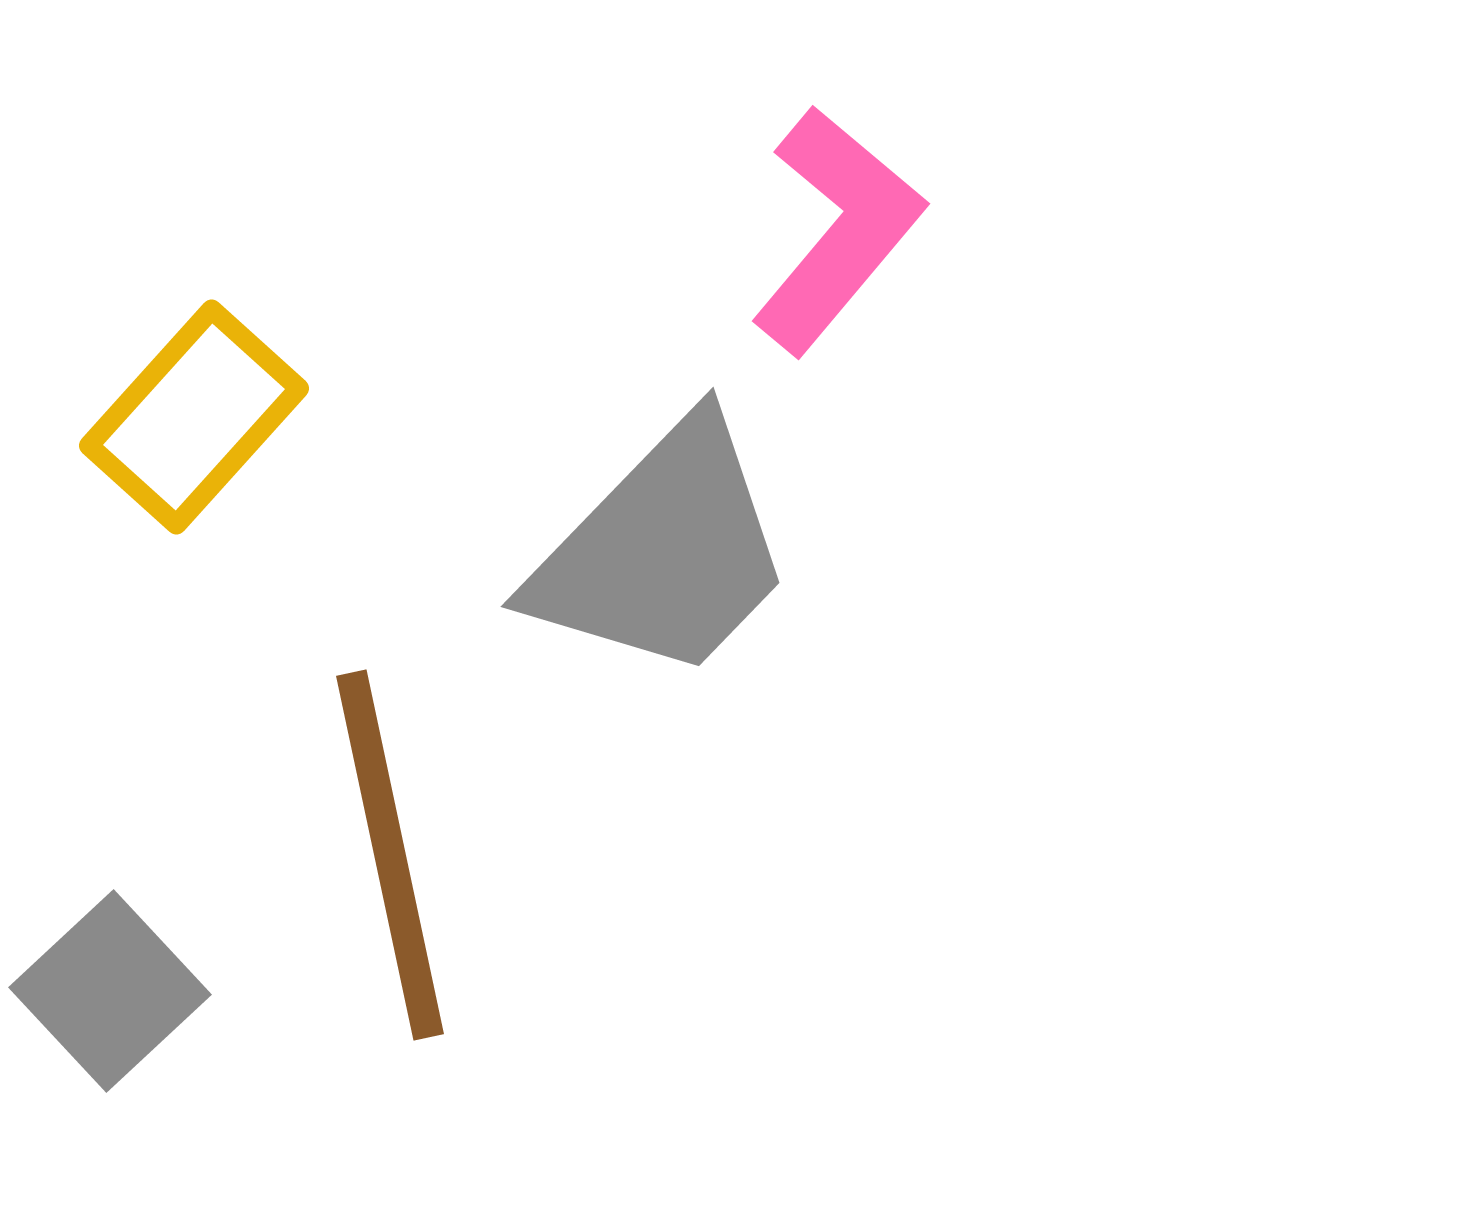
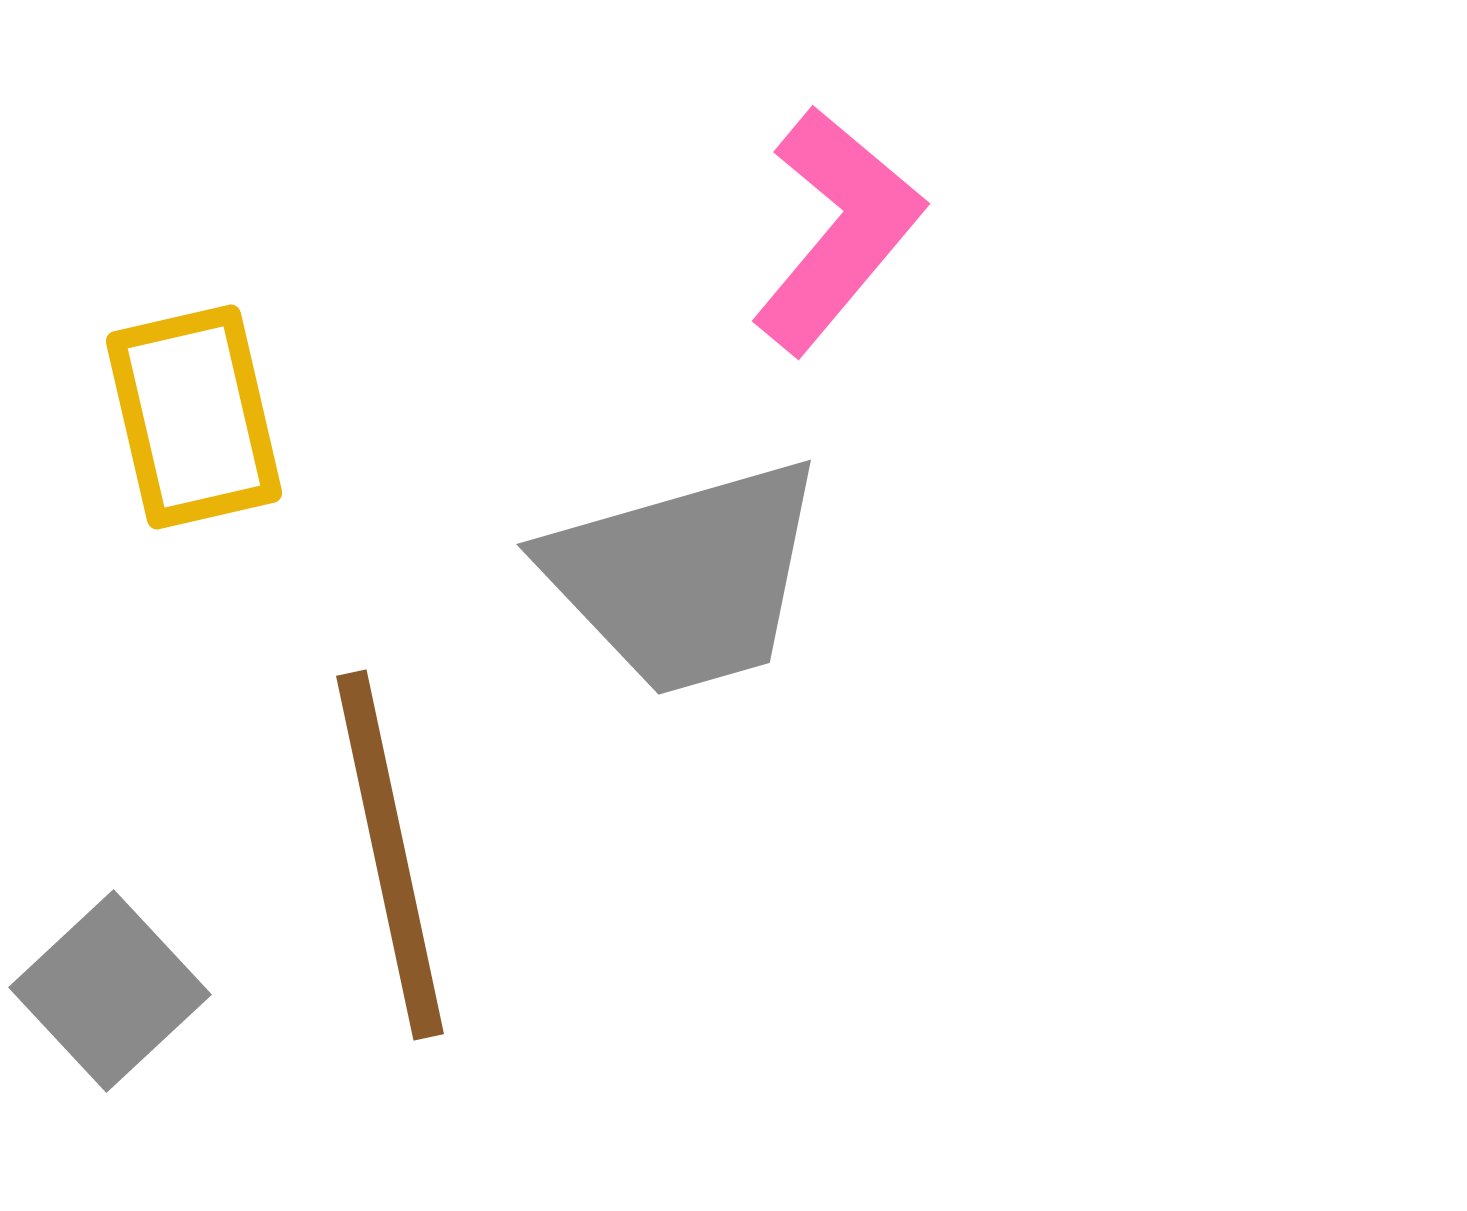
yellow rectangle: rotated 55 degrees counterclockwise
gray trapezoid: moved 22 px right, 26 px down; rotated 30 degrees clockwise
